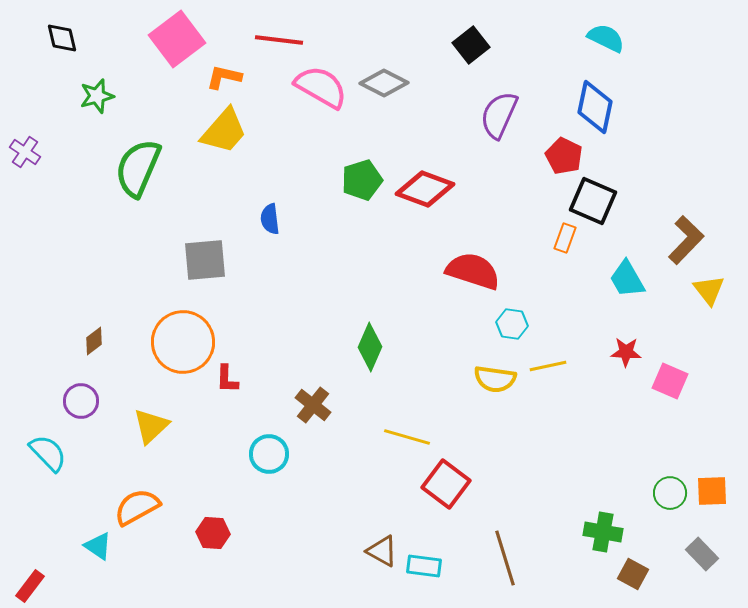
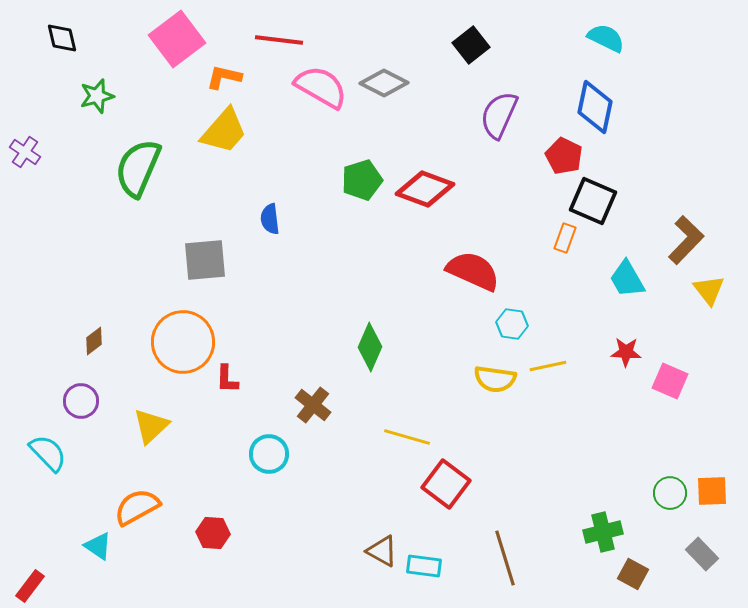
red semicircle at (473, 271): rotated 6 degrees clockwise
green cross at (603, 532): rotated 24 degrees counterclockwise
